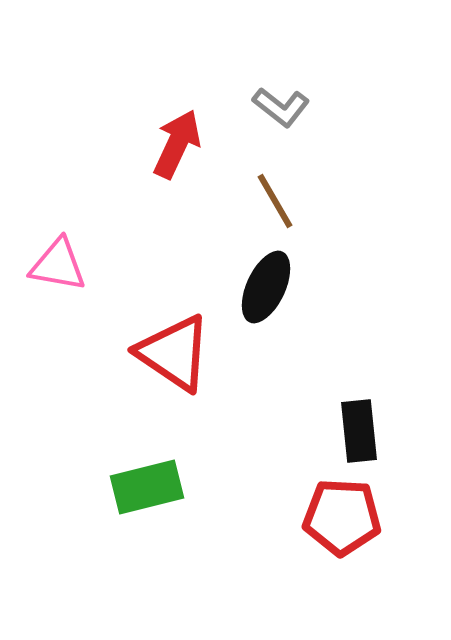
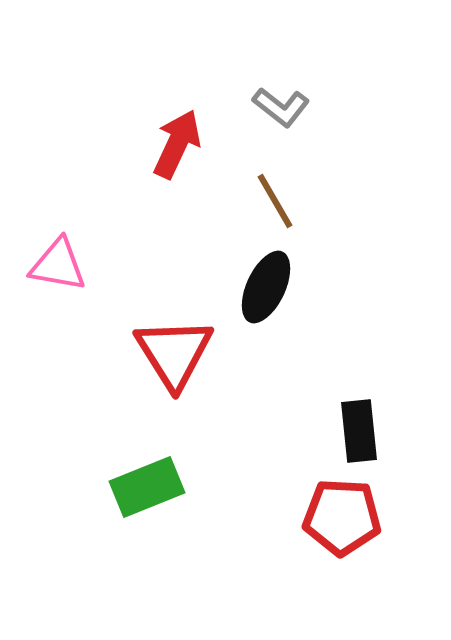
red triangle: rotated 24 degrees clockwise
green rectangle: rotated 8 degrees counterclockwise
